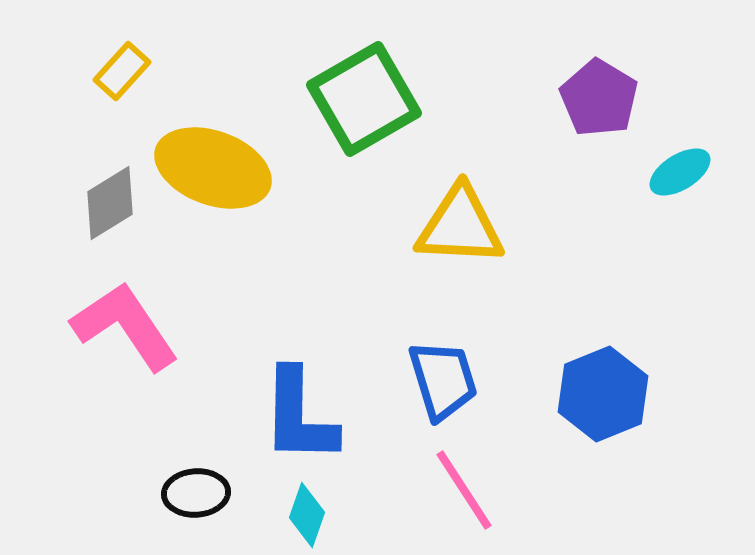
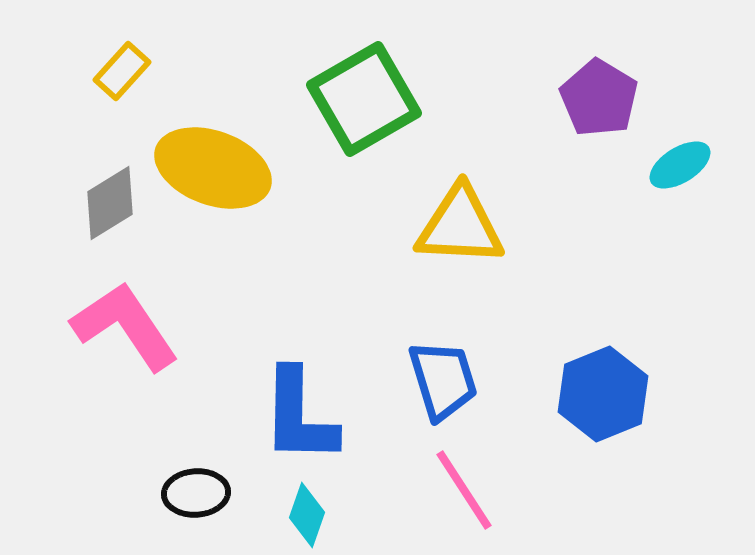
cyan ellipse: moved 7 px up
